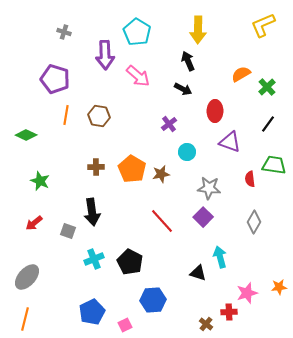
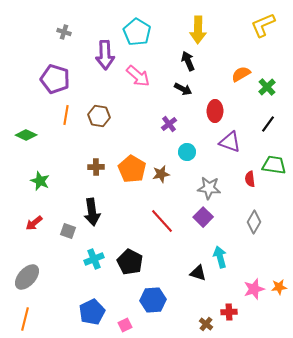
pink star at (247, 293): moved 7 px right, 4 px up
